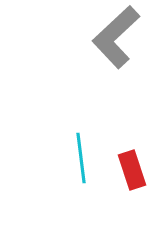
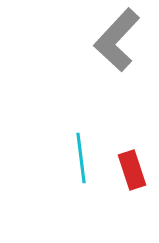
gray L-shape: moved 1 px right, 3 px down; rotated 4 degrees counterclockwise
